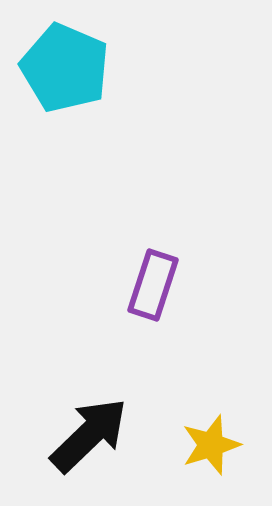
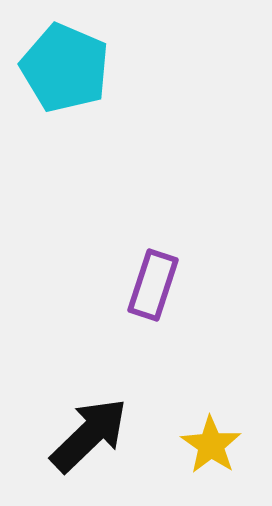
yellow star: rotated 20 degrees counterclockwise
